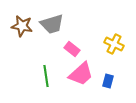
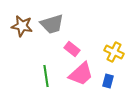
yellow cross: moved 8 px down
